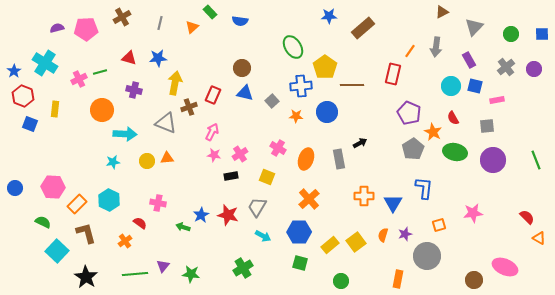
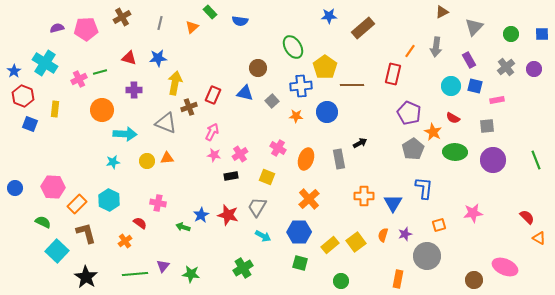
brown circle at (242, 68): moved 16 px right
purple cross at (134, 90): rotated 14 degrees counterclockwise
red semicircle at (453, 118): rotated 32 degrees counterclockwise
green ellipse at (455, 152): rotated 10 degrees counterclockwise
